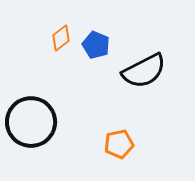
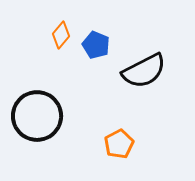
orange diamond: moved 3 px up; rotated 12 degrees counterclockwise
black circle: moved 6 px right, 6 px up
orange pentagon: rotated 16 degrees counterclockwise
